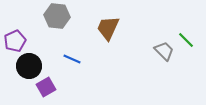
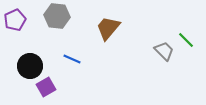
brown trapezoid: rotated 16 degrees clockwise
purple pentagon: moved 21 px up
black circle: moved 1 px right
